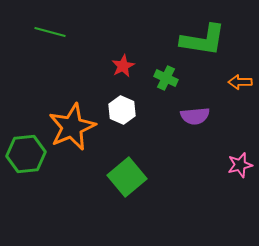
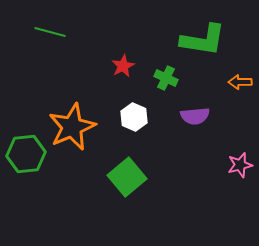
white hexagon: moved 12 px right, 7 px down
